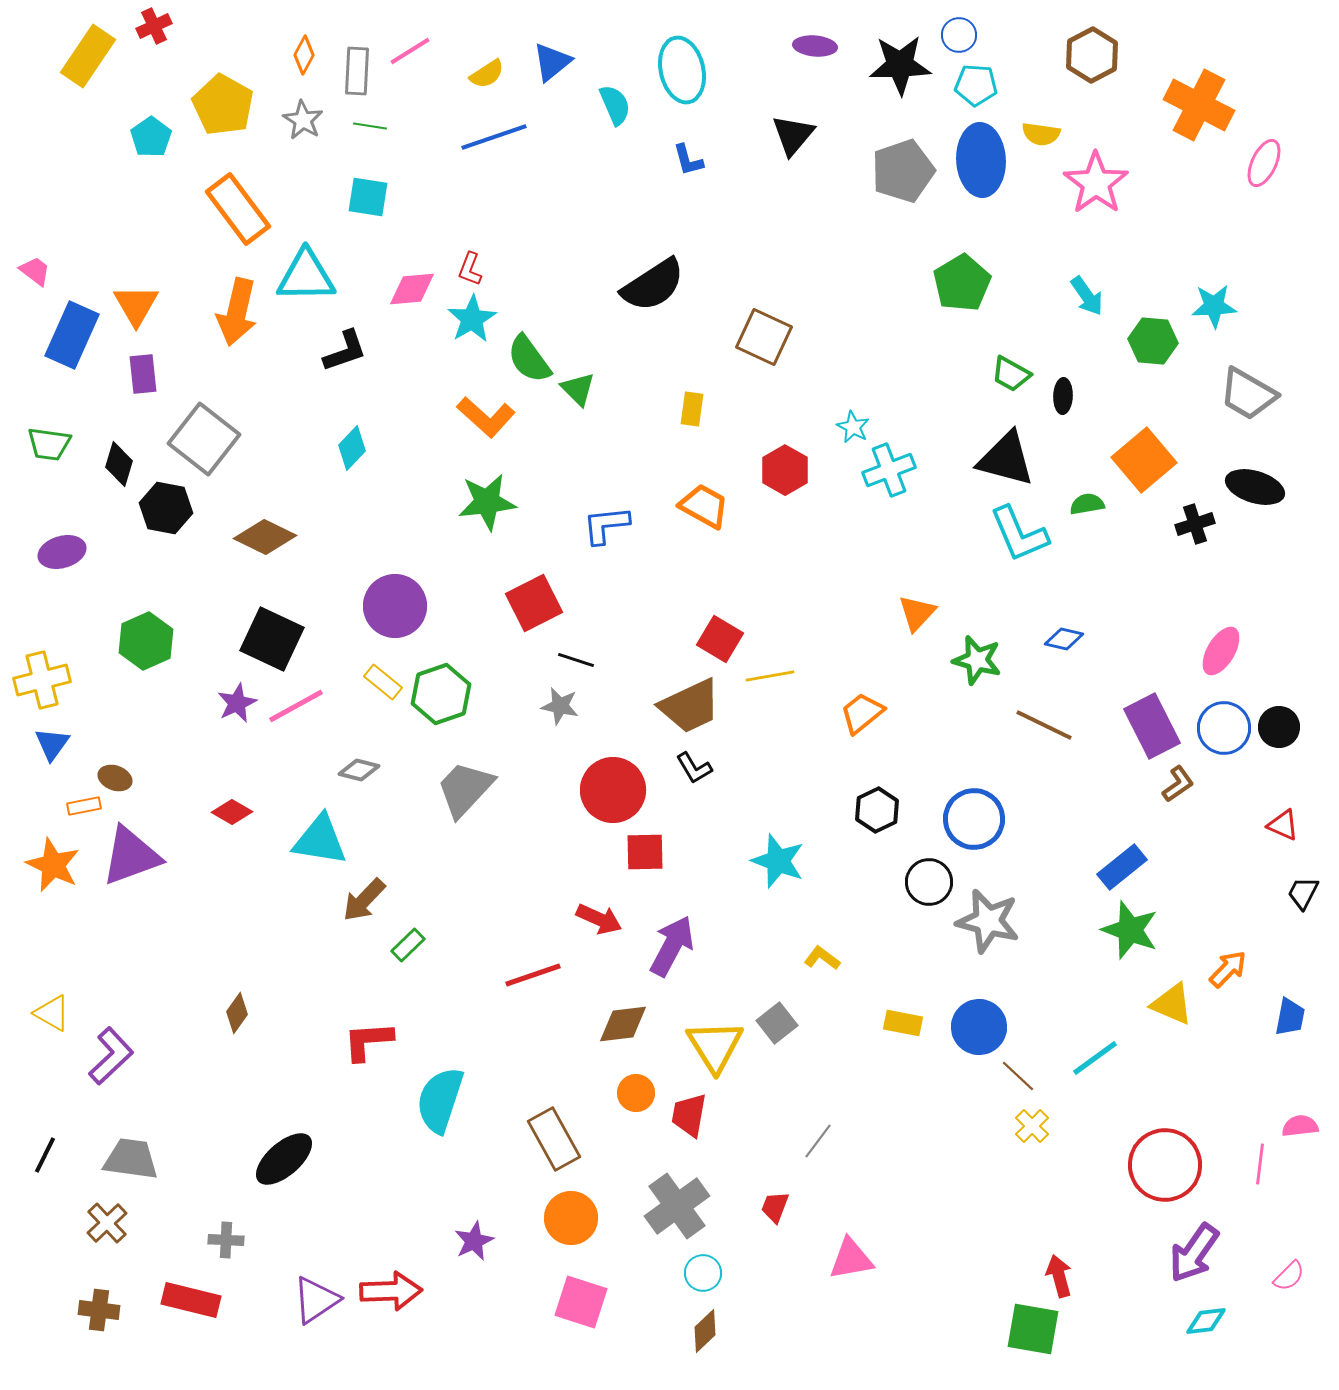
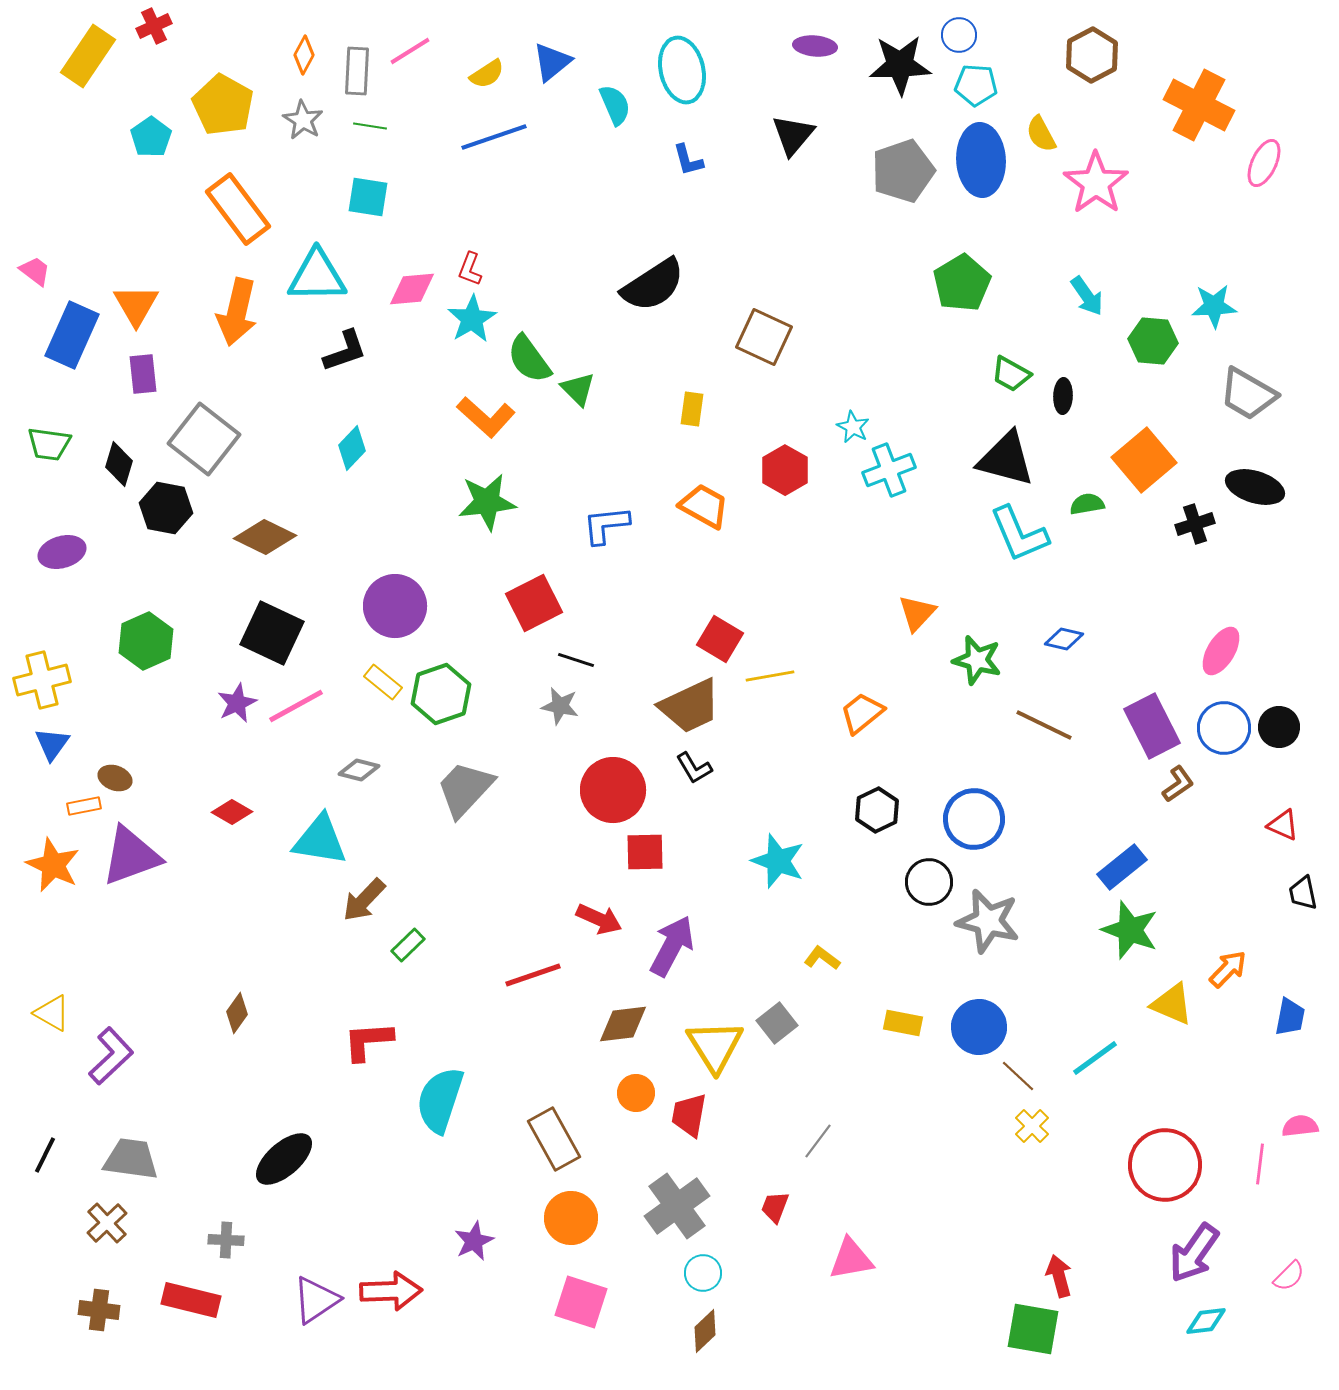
yellow semicircle at (1041, 134): rotated 54 degrees clockwise
cyan triangle at (306, 276): moved 11 px right
black square at (272, 639): moved 6 px up
black trapezoid at (1303, 893): rotated 39 degrees counterclockwise
